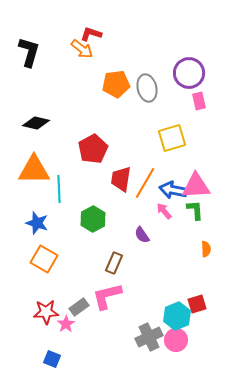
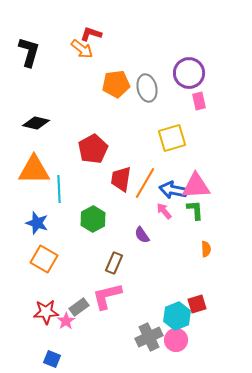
pink star: moved 3 px up
